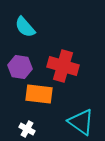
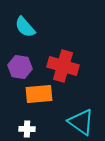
orange rectangle: rotated 12 degrees counterclockwise
white cross: rotated 28 degrees counterclockwise
